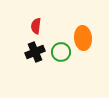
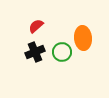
red semicircle: rotated 42 degrees clockwise
green circle: moved 1 px right
